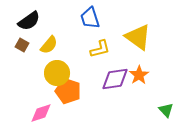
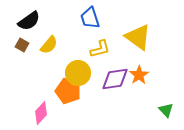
yellow circle: moved 21 px right
pink diamond: rotated 30 degrees counterclockwise
